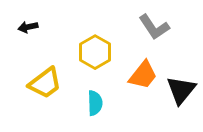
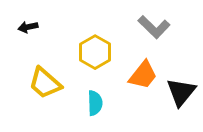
gray L-shape: rotated 12 degrees counterclockwise
yellow trapezoid: rotated 78 degrees clockwise
black triangle: moved 2 px down
